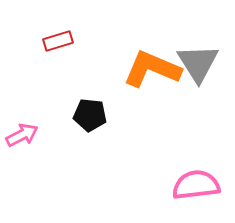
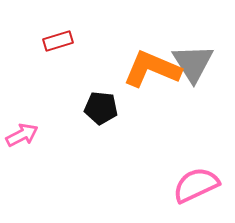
gray triangle: moved 5 px left
black pentagon: moved 11 px right, 7 px up
pink semicircle: rotated 18 degrees counterclockwise
